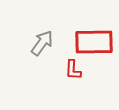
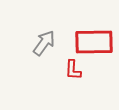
gray arrow: moved 2 px right
